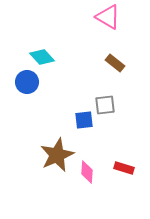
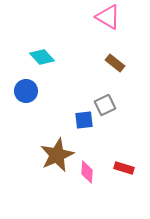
blue circle: moved 1 px left, 9 px down
gray square: rotated 20 degrees counterclockwise
